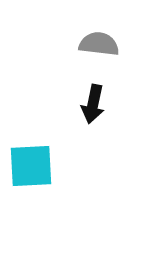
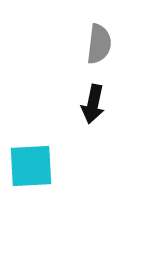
gray semicircle: rotated 90 degrees clockwise
